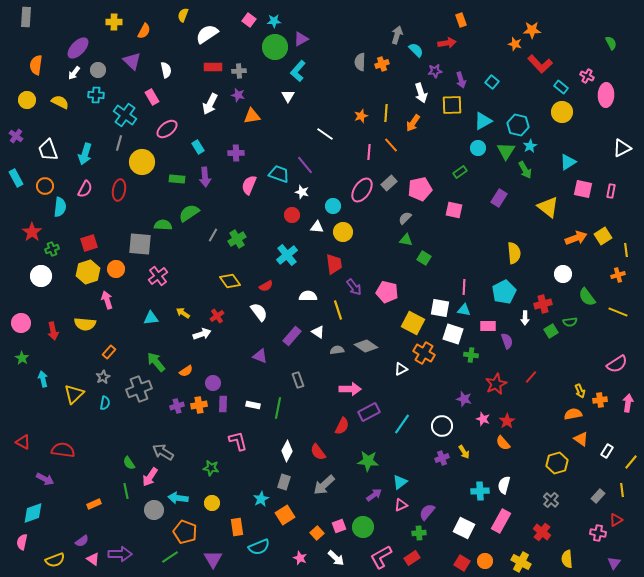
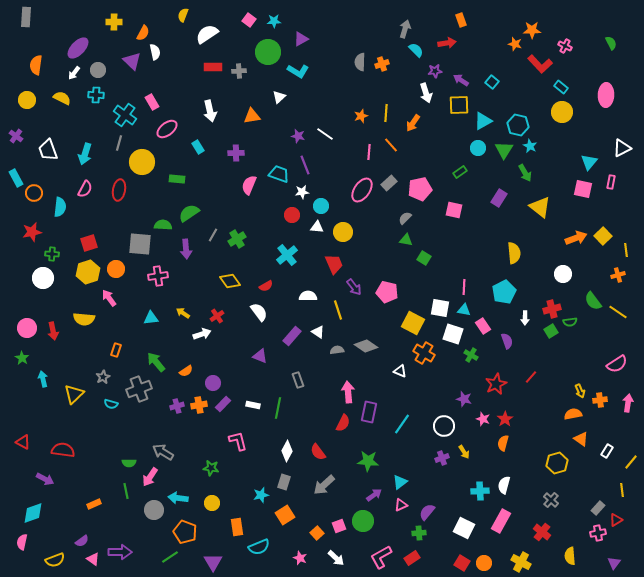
orange semicircle at (144, 31): moved 1 px left, 2 px down
gray arrow at (397, 35): moved 8 px right, 6 px up
green circle at (275, 47): moved 7 px left, 5 px down
white semicircle at (166, 70): moved 11 px left, 18 px up
cyan L-shape at (298, 71): rotated 100 degrees counterclockwise
pink cross at (587, 76): moved 22 px left, 30 px up
purple arrow at (461, 80): rotated 140 degrees clockwise
white arrow at (421, 93): moved 5 px right
purple star at (238, 95): moved 60 px right, 41 px down
white triangle at (288, 96): moved 9 px left, 1 px down; rotated 16 degrees clockwise
pink rectangle at (152, 97): moved 5 px down
yellow semicircle at (60, 102): moved 2 px right, 4 px up
white arrow at (210, 104): moved 7 px down; rotated 40 degrees counterclockwise
yellow square at (452, 105): moved 7 px right
cyan star at (530, 146): rotated 16 degrees counterclockwise
green triangle at (506, 151): moved 2 px left, 1 px up
cyan triangle at (568, 162): moved 21 px right; rotated 18 degrees counterclockwise
purple line at (305, 165): rotated 18 degrees clockwise
green arrow at (525, 170): moved 3 px down
purple arrow at (205, 177): moved 19 px left, 72 px down
orange circle at (45, 186): moved 11 px left, 7 px down
pink rectangle at (611, 191): moved 9 px up
white star at (302, 192): rotated 24 degrees counterclockwise
cyan circle at (333, 206): moved 12 px left
yellow triangle at (548, 207): moved 8 px left
red star at (32, 232): rotated 24 degrees clockwise
yellow square at (603, 236): rotated 12 degrees counterclockwise
green cross at (52, 249): moved 5 px down; rotated 24 degrees clockwise
red trapezoid at (334, 264): rotated 15 degrees counterclockwise
white circle at (41, 276): moved 2 px right, 2 px down
pink cross at (158, 276): rotated 30 degrees clockwise
green semicircle at (587, 297): moved 6 px right, 4 px down
pink arrow at (107, 300): moved 2 px right, 2 px up; rotated 18 degrees counterclockwise
red cross at (543, 304): moved 9 px right, 5 px down
yellow line at (618, 312): rotated 12 degrees clockwise
pink circle at (21, 323): moved 6 px right, 5 px down
yellow semicircle at (85, 324): moved 1 px left, 5 px up
pink rectangle at (488, 326): moved 5 px left; rotated 56 degrees clockwise
orange rectangle at (109, 352): moved 7 px right, 2 px up; rotated 24 degrees counterclockwise
green cross at (471, 355): rotated 24 degrees clockwise
white triangle at (401, 369): moved 1 px left, 2 px down; rotated 48 degrees clockwise
pink arrow at (350, 389): moved 2 px left, 3 px down; rotated 95 degrees counterclockwise
cyan semicircle at (105, 403): moved 6 px right, 1 px down; rotated 96 degrees clockwise
purple rectangle at (223, 404): rotated 42 degrees clockwise
purple rectangle at (369, 412): rotated 50 degrees counterclockwise
red star at (507, 421): moved 2 px left, 2 px up
red semicircle at (342, 426): moved 1 px right, 3 px up
white circle at (442, 426): moved 2 px right
orange semicircle at (503, 443): rotated 56 degrees clockwise
green semicircle at (129, 463): rotated 56 degrees counterclockwise
gray rectangle at (598, 496): moved 12 px down
cyan star at (261, 499): moved 4 px up; rotated 14 degrees clockwise
green circle at (363, 527): moved 6 px up
pink cross at (598, 533): rotated 21 degrees counterclockwise
purple arrow at (120, 554): moved 2 px up
purple triangle at (213, 559): moved 3 px down
yellow semicircle at (567, 559): moved 3 px right, 3 px up
orange circle at (485, 561): moved 1 px left, 2 px down
